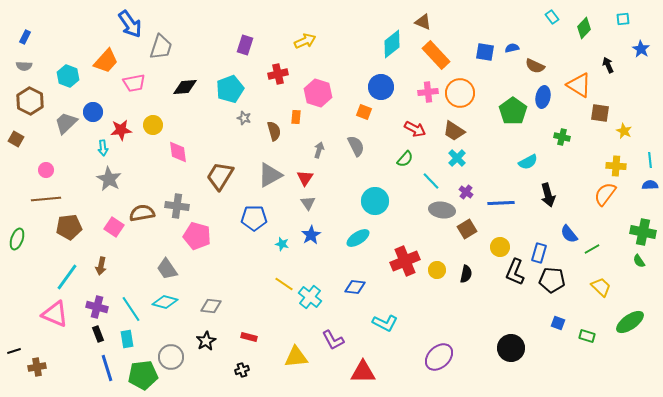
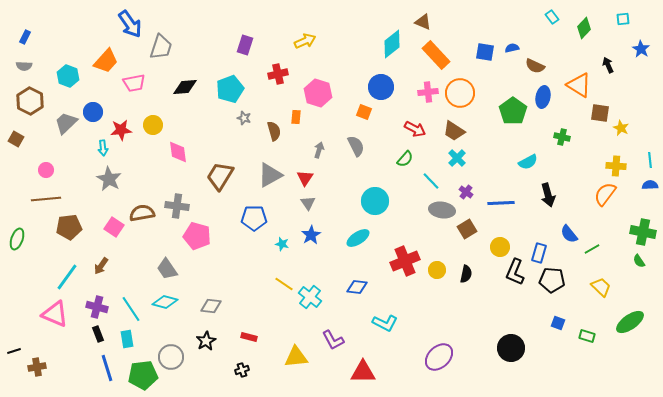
yellow star at (624, 131): moved 3 px left, 3 px up
brown arrow at (101, 266): rotated 24 degrees clockwise
blue diamond at (355, 287): moved 2 px right
